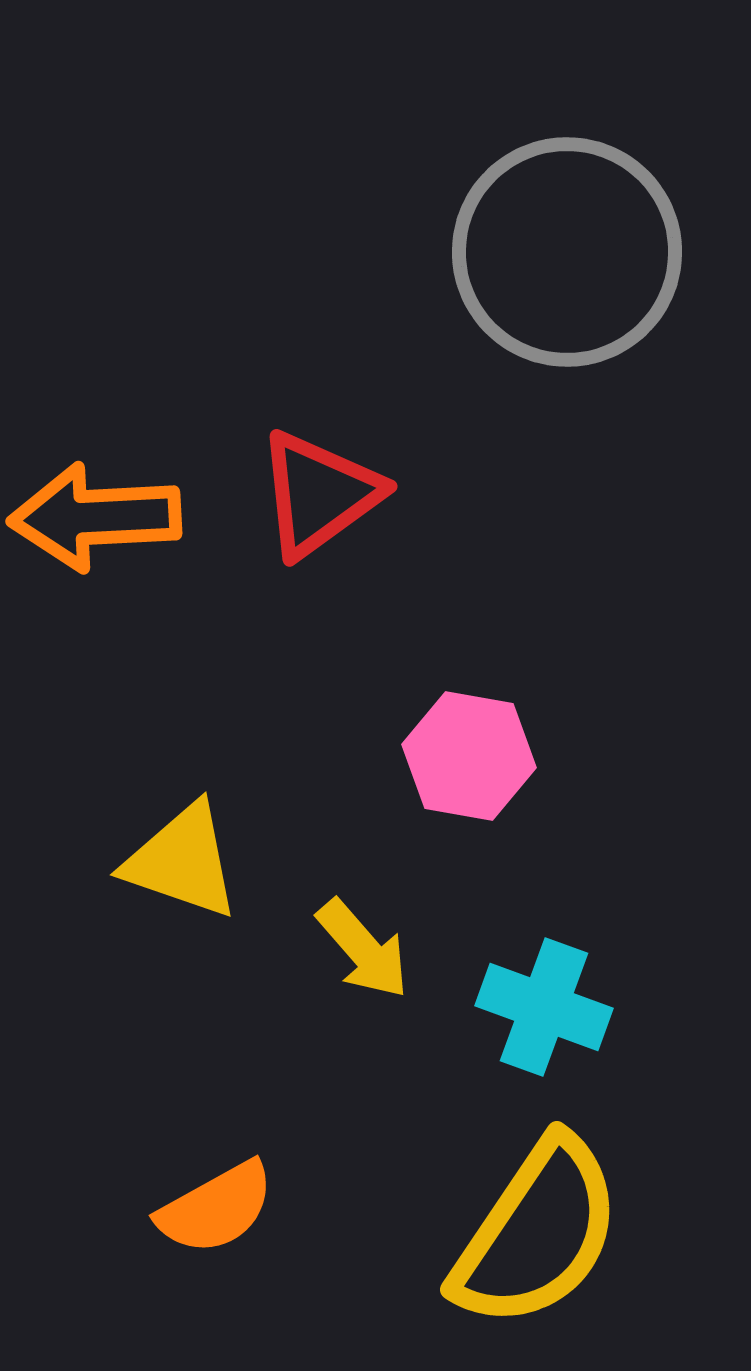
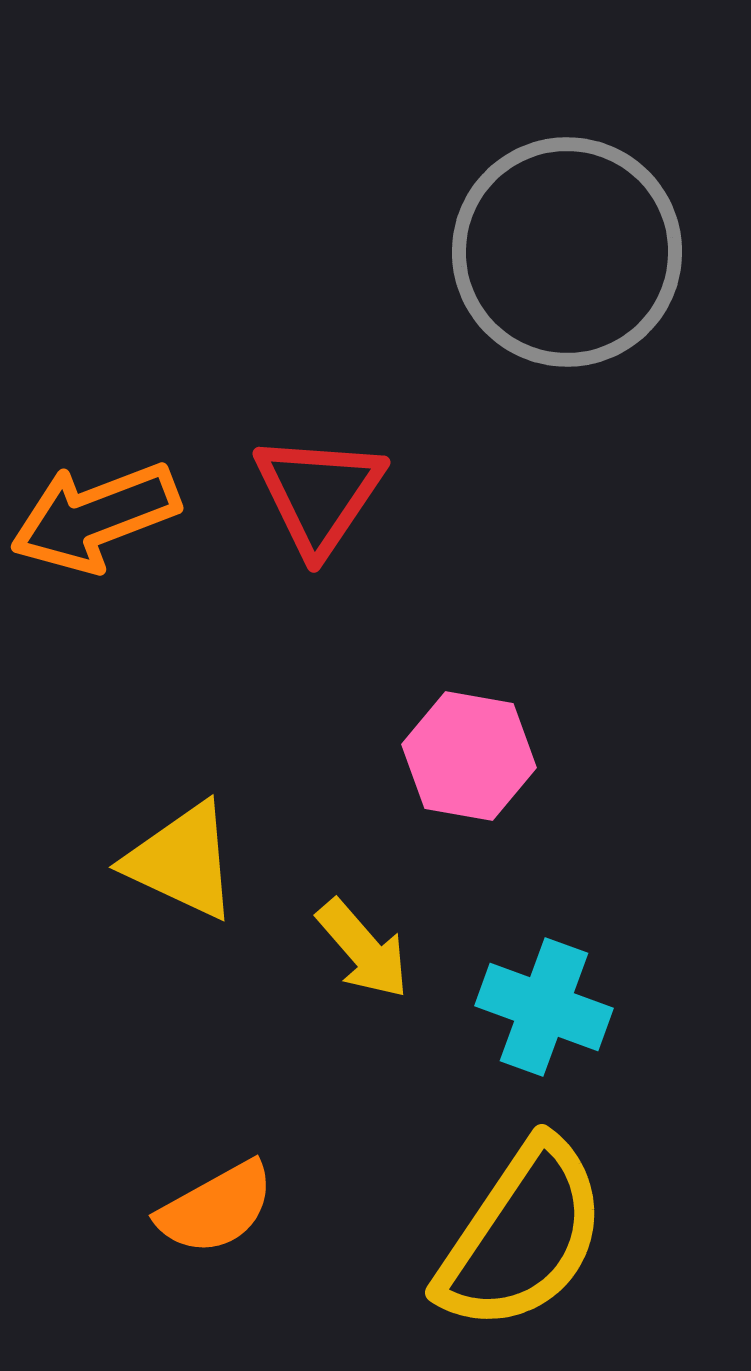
red triangle: rotated 20 degrees counterclockwise
orange arrow: rotated 18 degrees counterclockwise
yellow triangle: rotated 6 degrees clockwise
yellow semicircle: moved 15 px left, 3 px down
